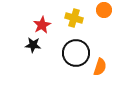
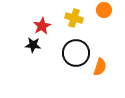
red star: moved 1 px down
